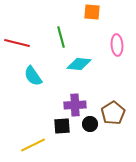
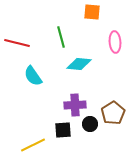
pink ellipse: moved 2 px left, 3 px up
black square: moved 1 px right, 4 px down
